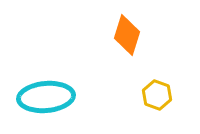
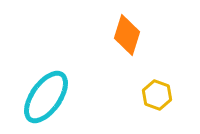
cyan ellipse: rotated 50 degrees counterclockwise
